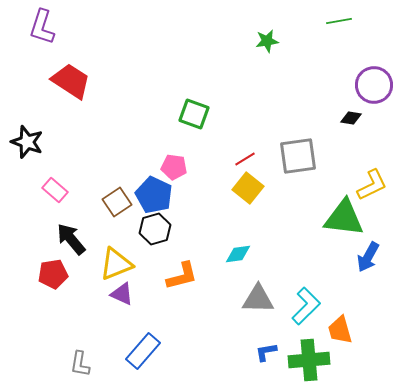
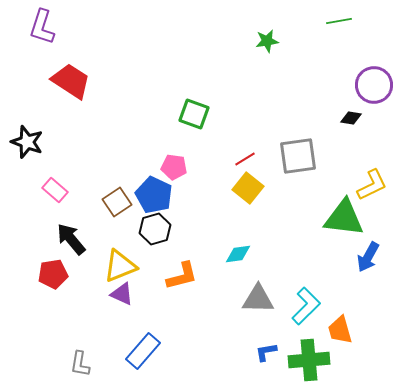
yellow triangle: moved 4 px right, 2 px down
